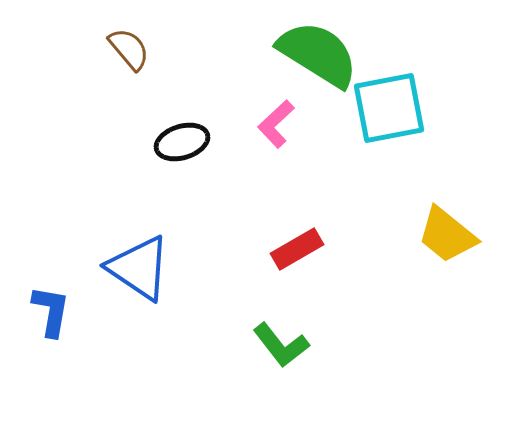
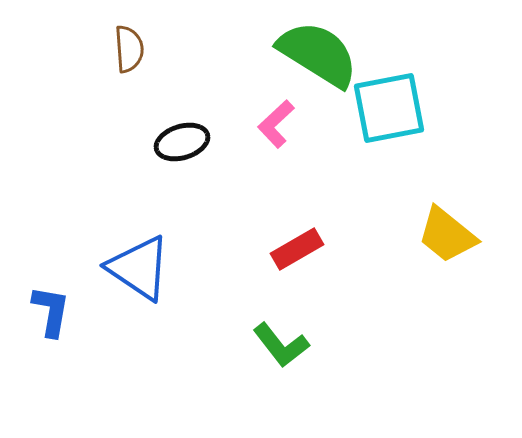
brown semicircle: rotated 36 degrees clockwise
